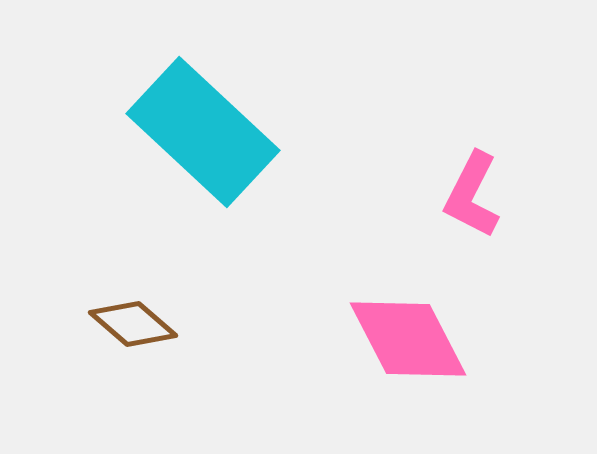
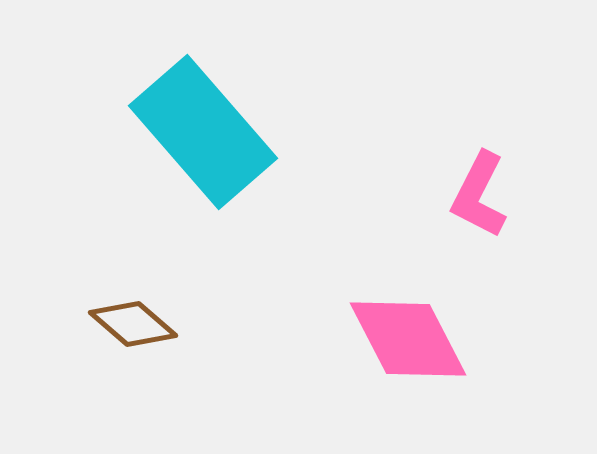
cyan rectangle: rotated 6 degrees clockwise
pink L-shape: moved 7 px right
